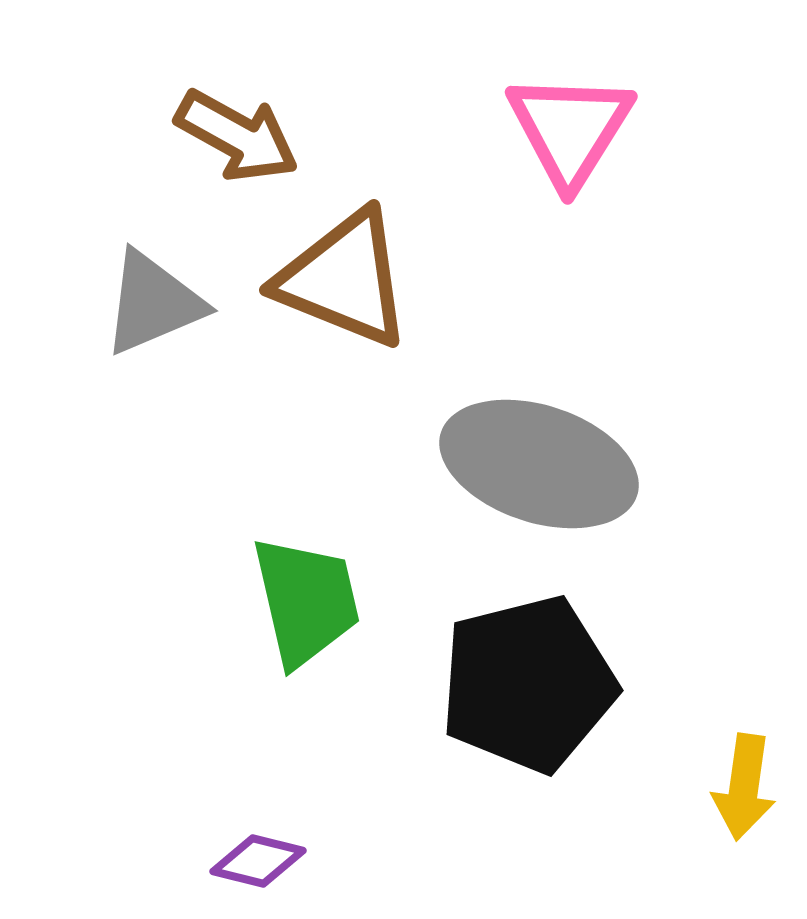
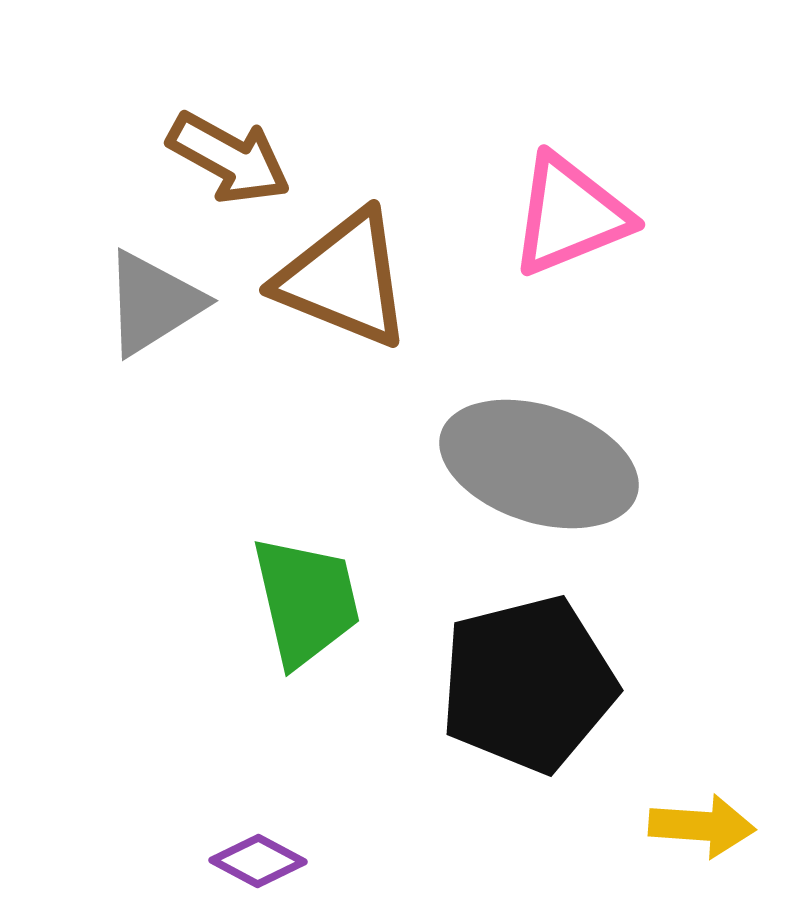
pink triangle: moved 86 px down; rotated 36 degrees clockwise
brown arrow: moved 8 px left, 22 px down
gray triangle: rotated 9 degrees counterclockwise
yellow arrow: moved 42 px left, 39 px down; rotated 94 degrees counterclockwise
purple diamond: rotated 14 degrees clockwise
